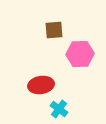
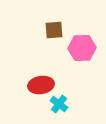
pink hexagon: moved 2 px right, 6 px up
cyan cross: moved 5 px up
